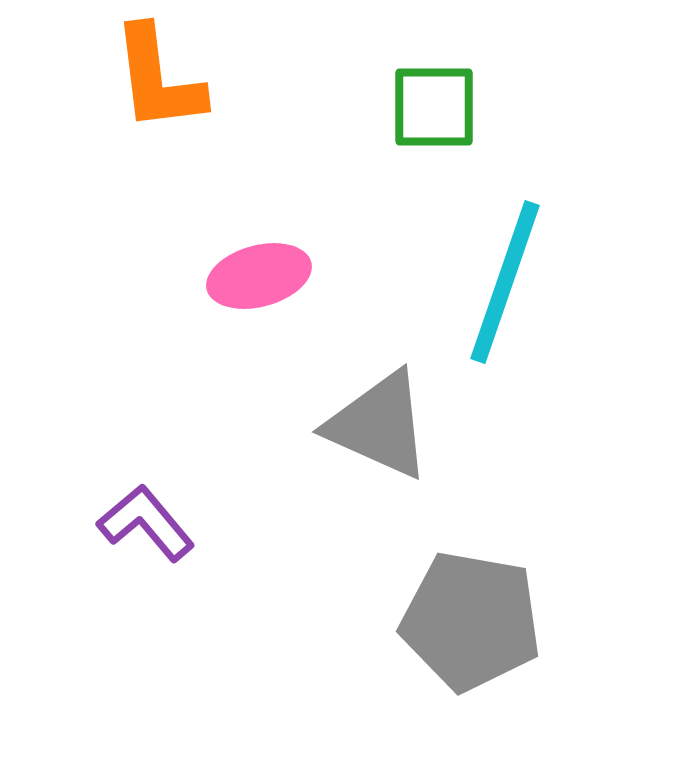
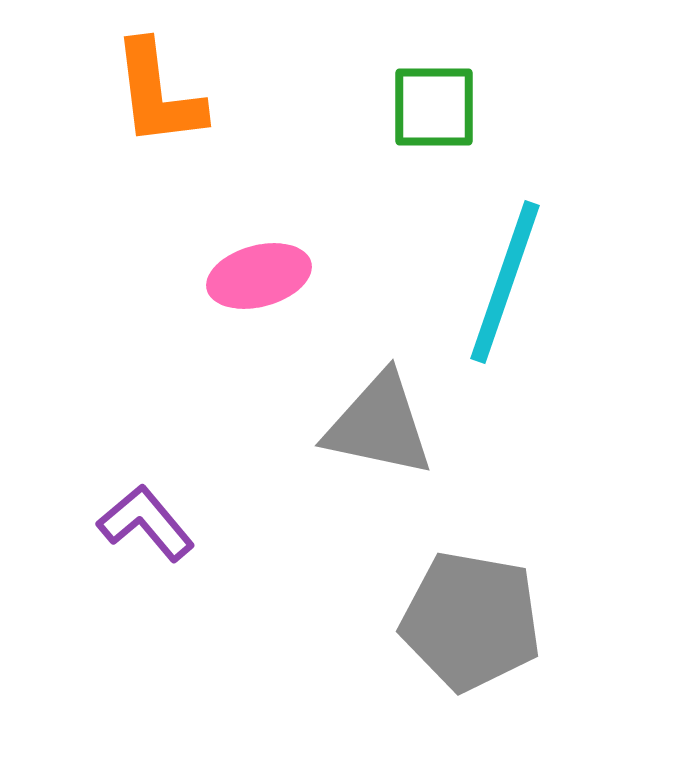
orange L-shape: moved 15 px down
gray triangle: rotated 12 degrees counterclockwise
